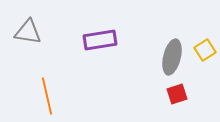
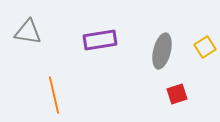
yellow square: moved 3 px up
gray ellipse: moved 10 px left, 6 px up
orange line: moved 7 px right, 1 px up
